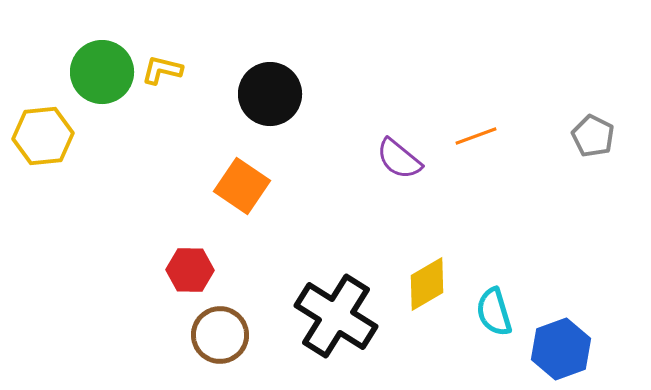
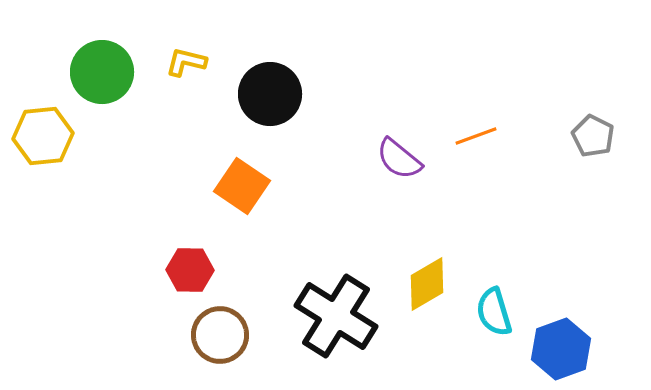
yellow L-shape: moved 24 px right, 8 px up
